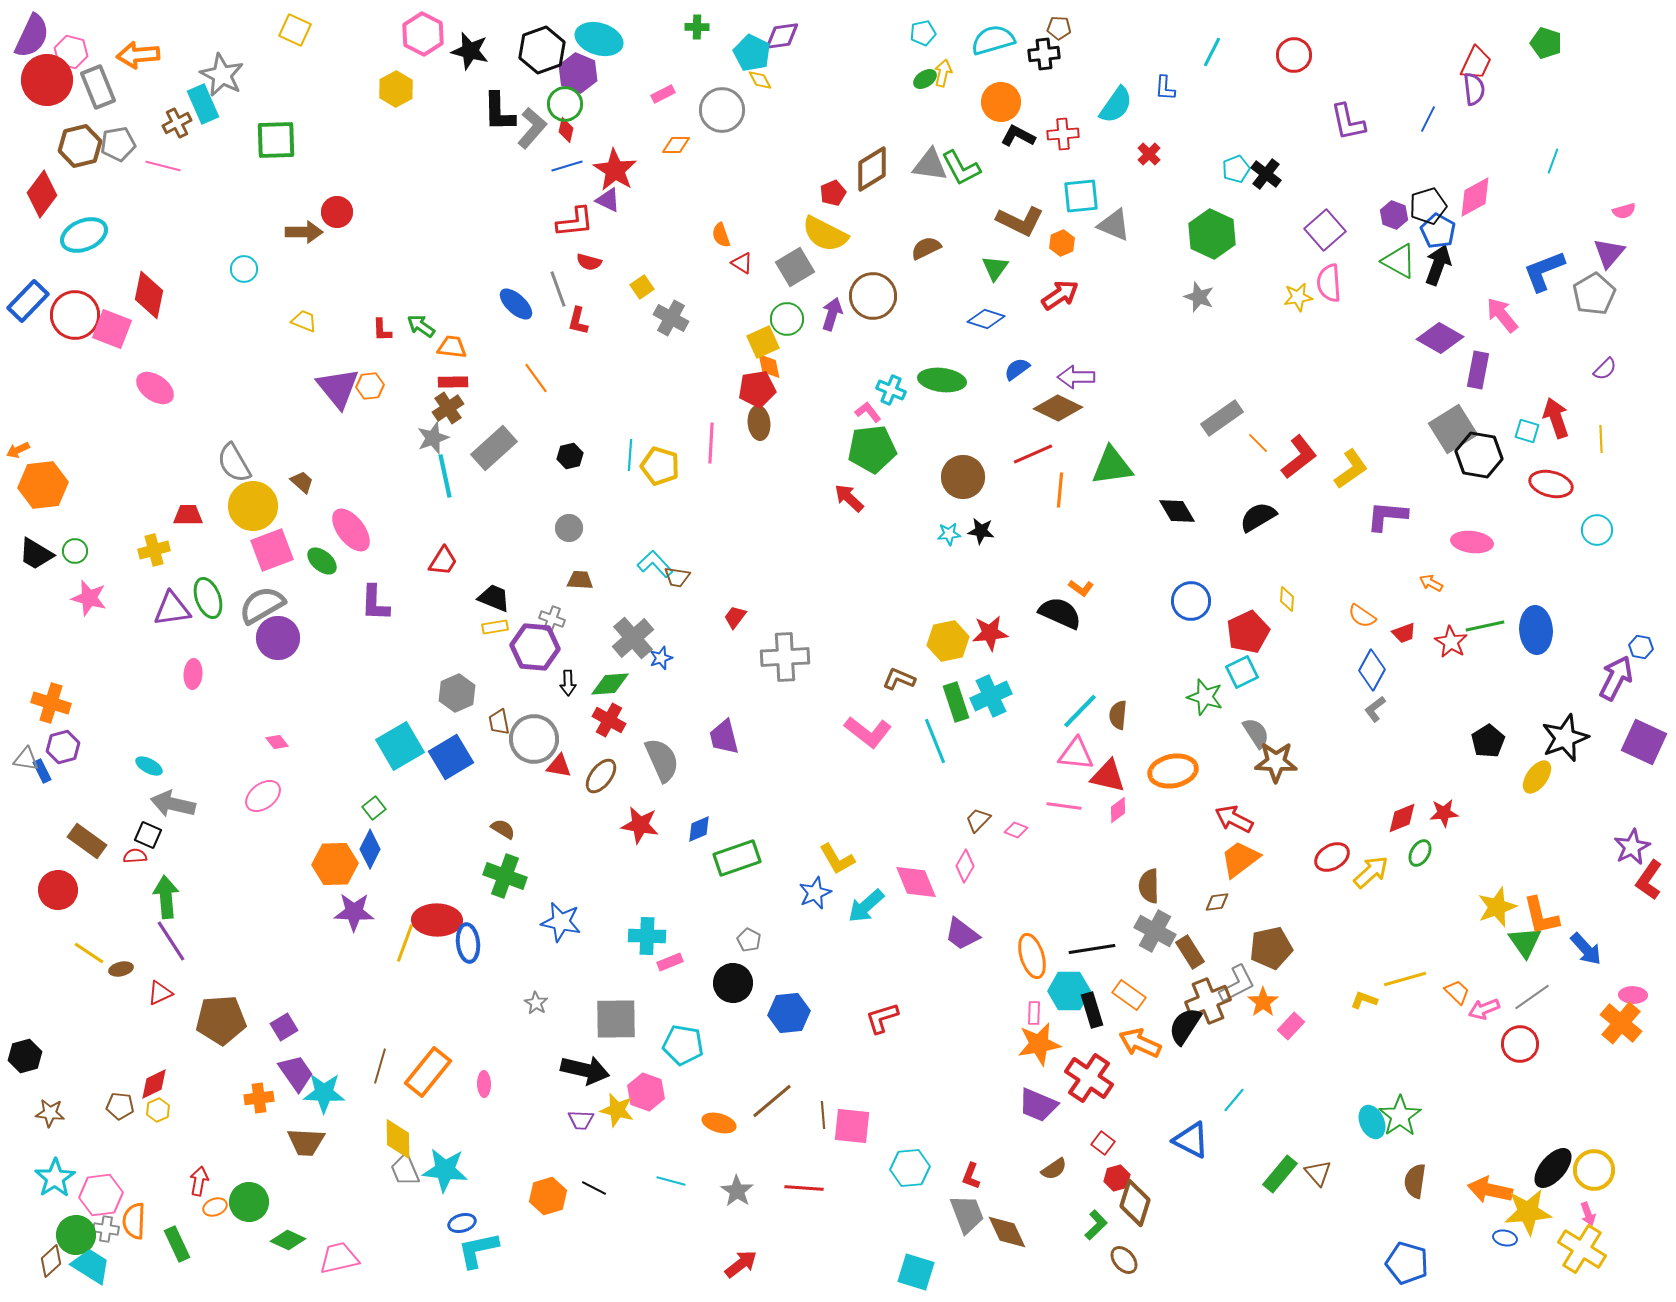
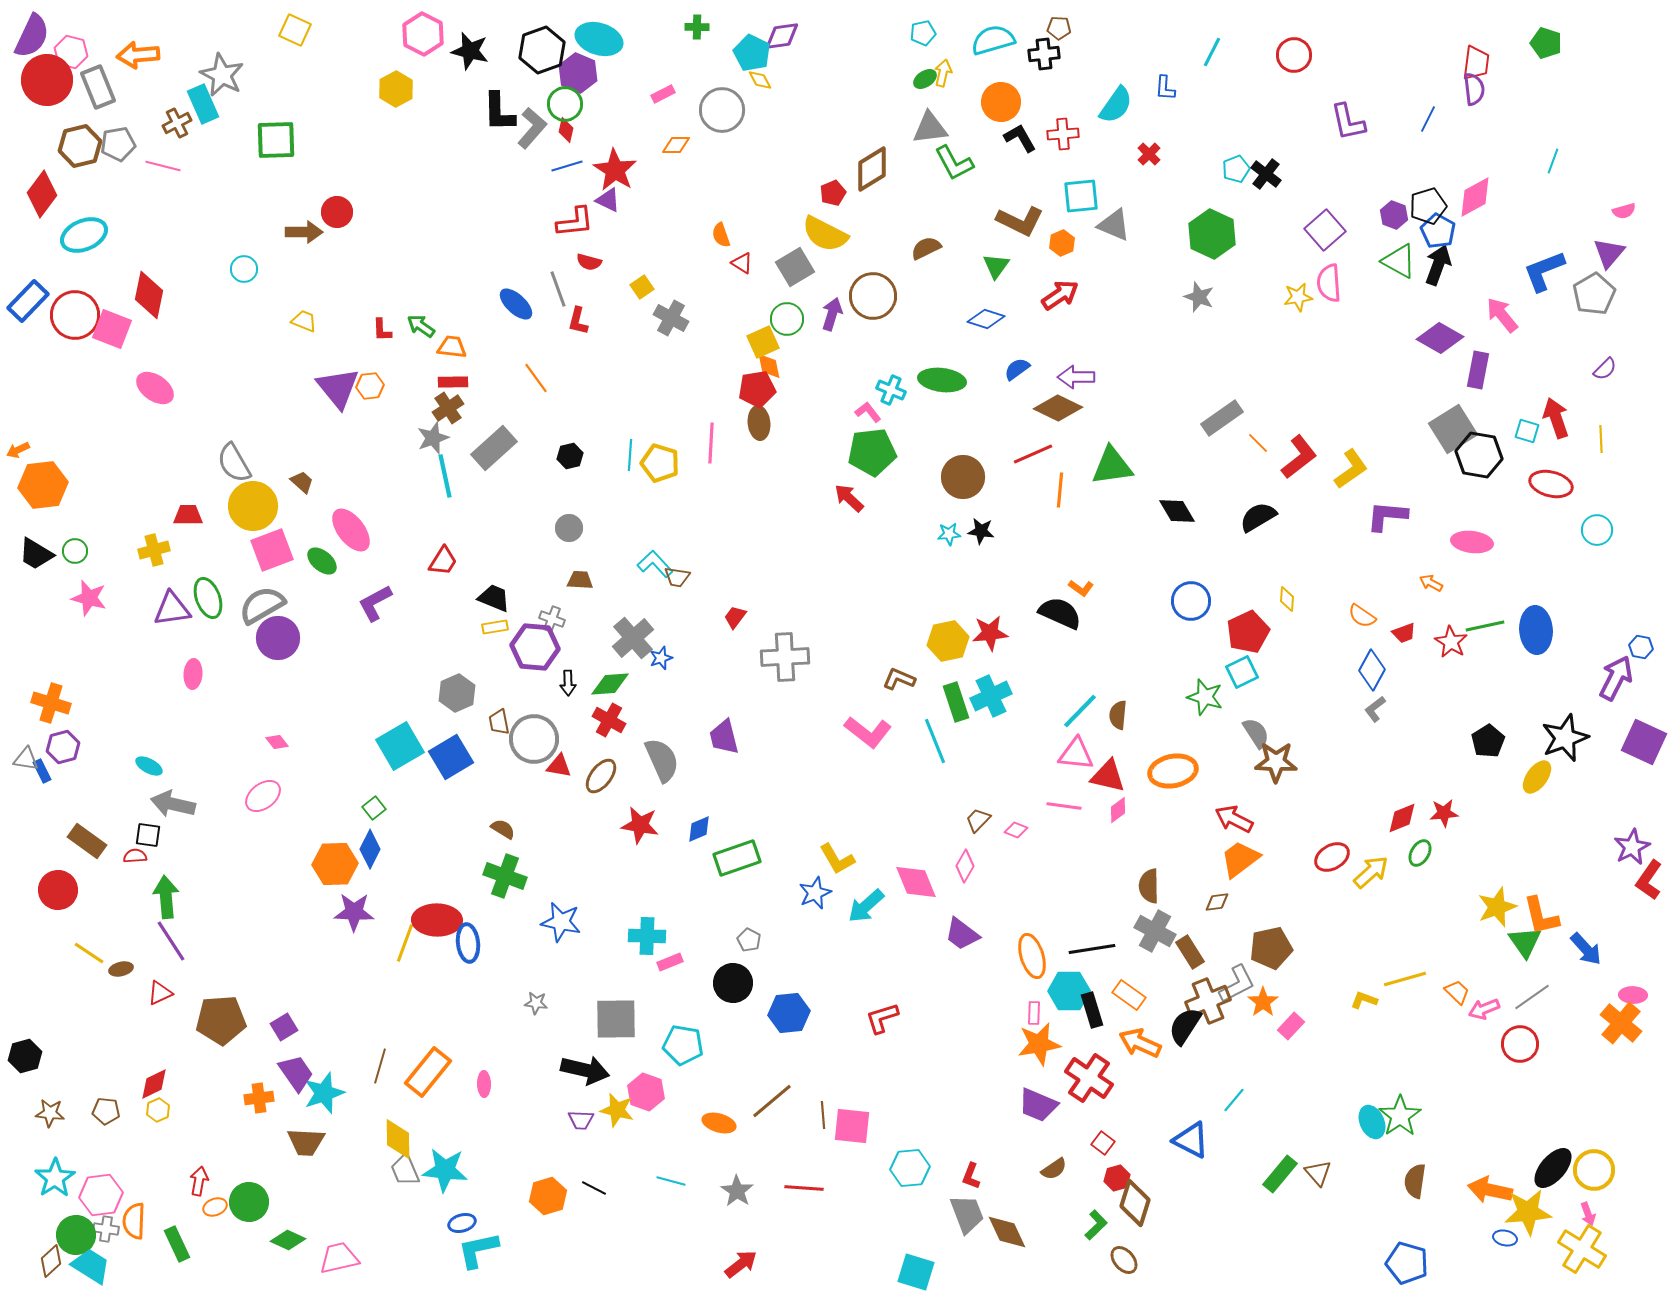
red trapezoid at (1476, 63): rotated 18 degrees counterclockwise
black L-shape at (1018, 136): moved 2 px right, 2 px down; rotated 32 degrees clockwise
gray triangle at (930, 165): moved 37 px up; rotated 15 degrees counterclockwise
green L-shape at (961, 168): moved 7 px left, 5 px up
green triangle at (995, 268): moved 1 px right, 2 px up
green pentagon at (872, 449): moved 3 px down
yellow pentagon at (660, 466): moved 3 px up
purple L-shape at (375, 603): rotated 60 degrees clockwise
black square at (148, 835): rotated 16 degrees counterclockwise
gray star at (536, 1003): rotated 25 degrees counterclockwise
cyan star at (324, 1093): rotated 21 degrees counterclockwise
brown pentagon at (120, 1106): moved 14 px left, 5 px down
